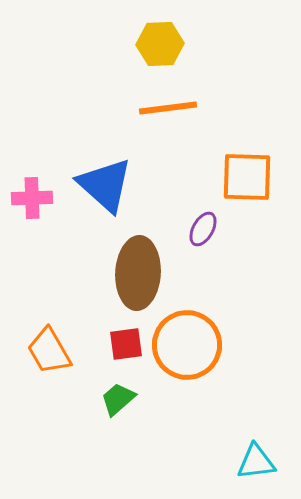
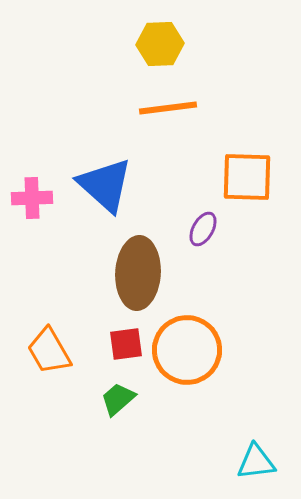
orange circle: moved 5 px down
